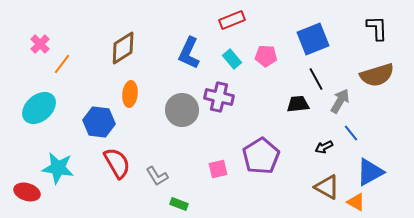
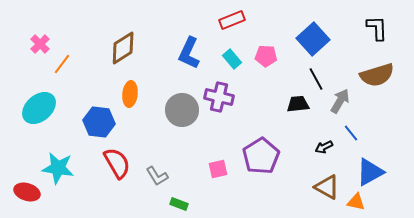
blue square: rotated 20 degrees counterclockwise
orange triangle: rotated 18 degrees counterclockwise
